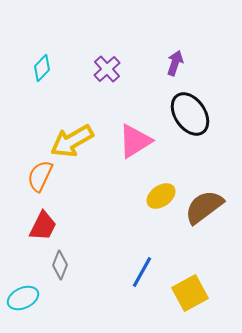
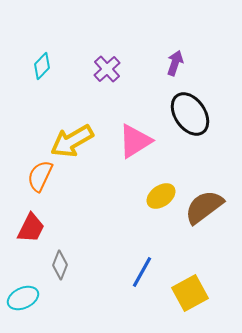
cyan diamond: moved 2 px up
red trapezoid: moved 12 px left, 2 px down
